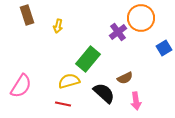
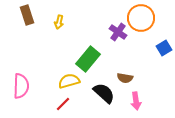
yellow arrow: moved 1 px right, 4 px up
purple cross: rotated 18 degrees counterclockwise
brown semicircle: rotated 35 degrees clockwise
pink semicircle: rotated 30 degrees counterclockwise
red line: rotated 56 degrees counterclockwise
